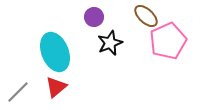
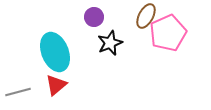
brown ellipse: rotated 75 degrees clockwise
pink pentagon: moved 8 px up
red triangle: moved 2 px up
gray line: rotated 30 degrees clockwise
